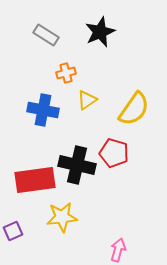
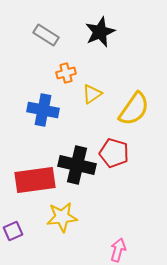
yellow triangle: moved 5 px right, 6 px up
